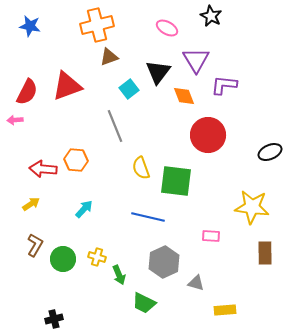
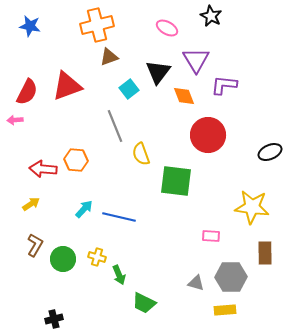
yellow semicircle: moved 14 px up
blue line: moved 29 px left
gray hexagon: moved 67 px right, 15 px down; rotated 24 degrees clockwise
